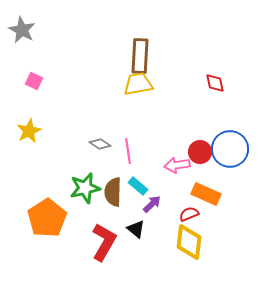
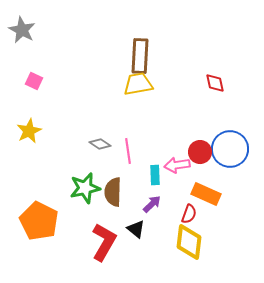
cyan rectangle: moved 17 px right, 11 px up; rotated 48 degrees clockwise
red semicircle: rotated 132 degrees clockwise
orange pentagon: moved 8 px left, 3 px down; rotated 12 degrees counterclockwise
